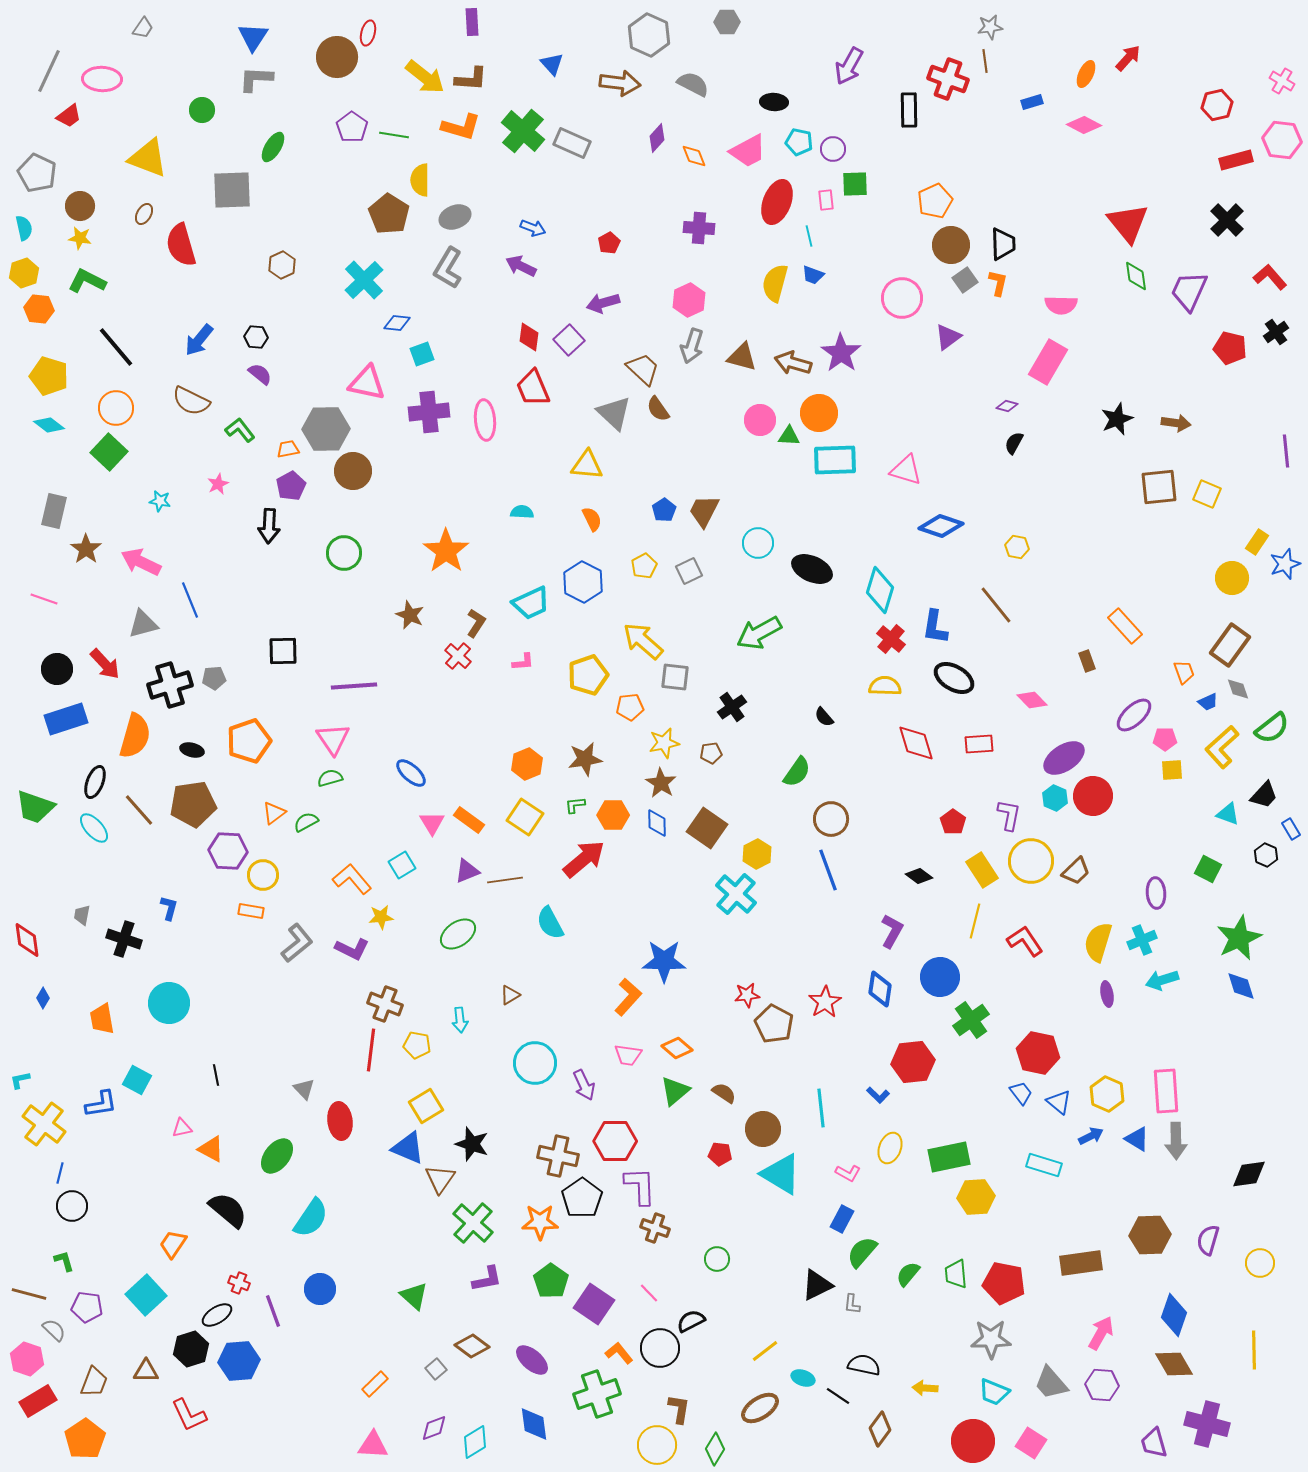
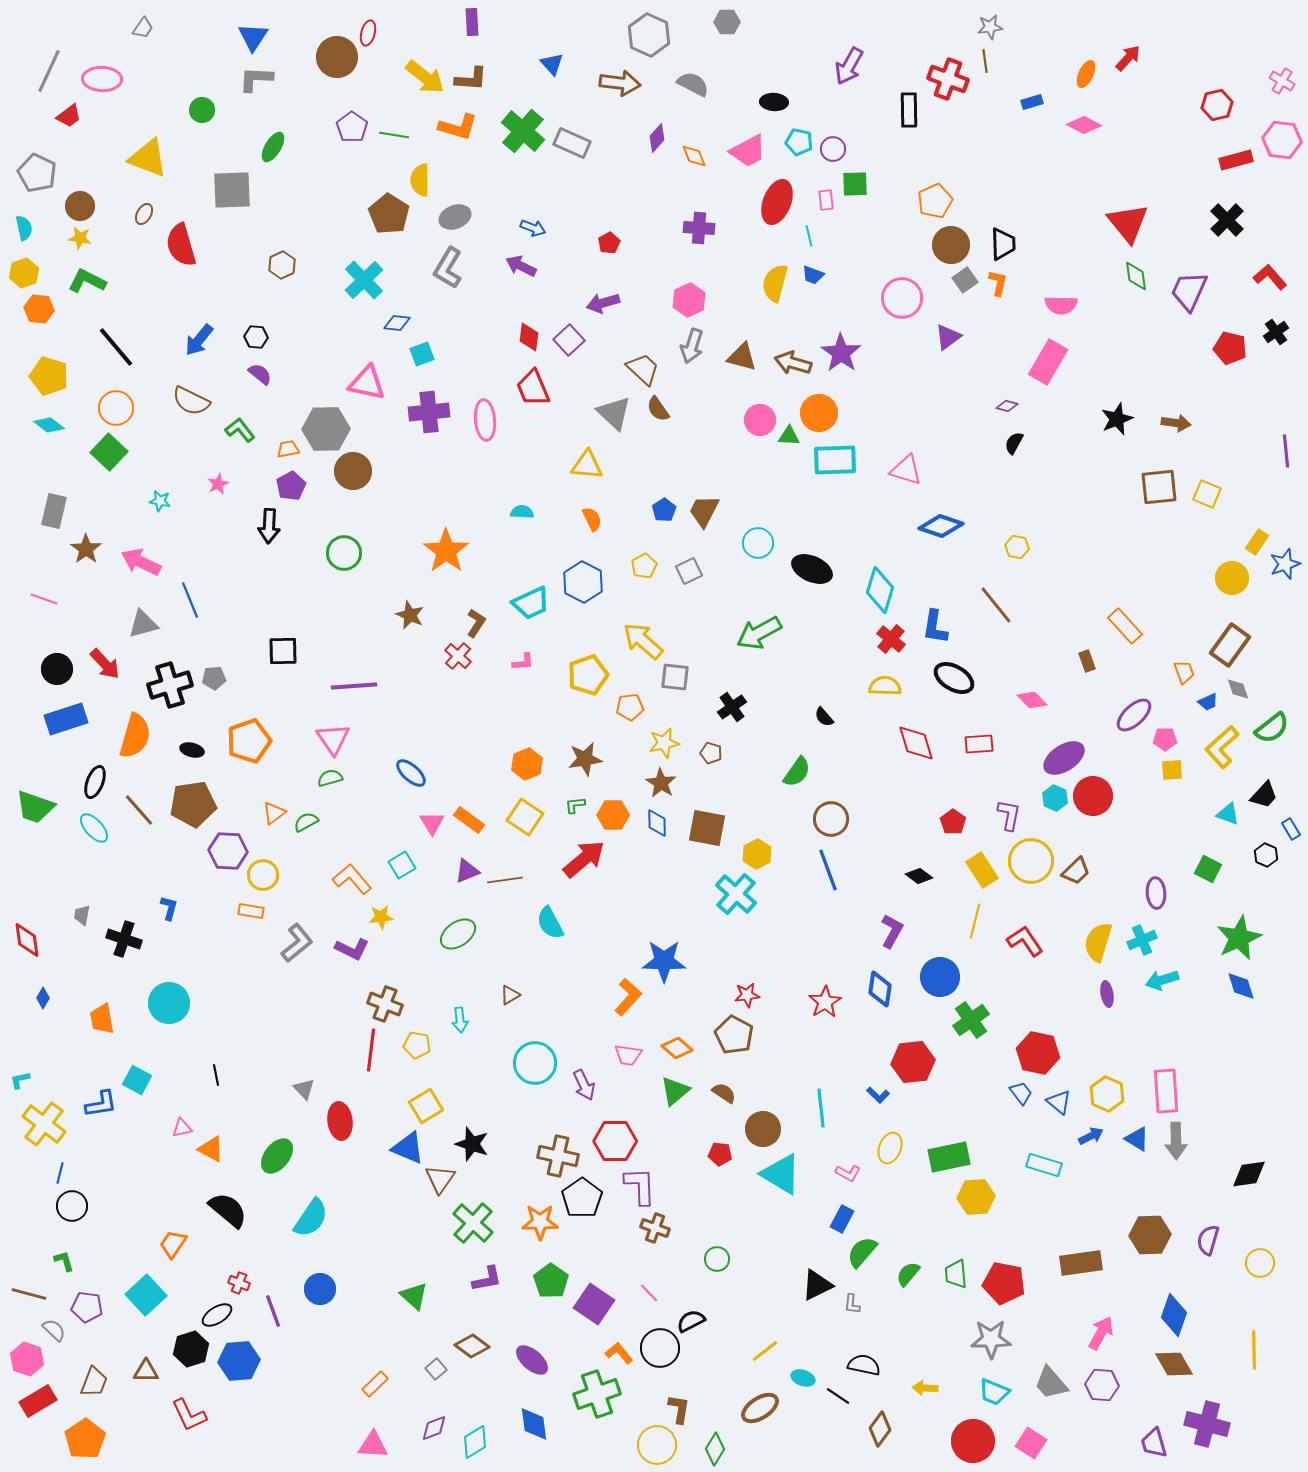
orange L-shape at (461, 127): moved 3 px left
brown pentagon at (711, 753): rotated 25 degrees clockwise
brown square at (707, 828): rotated 24 degrees counterclockwise
brown pentagon at (774, 1024): moved 40 px left, 11 px down
